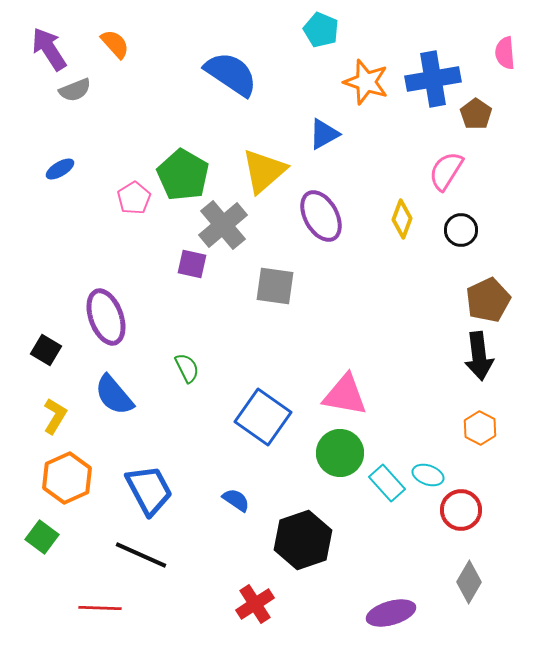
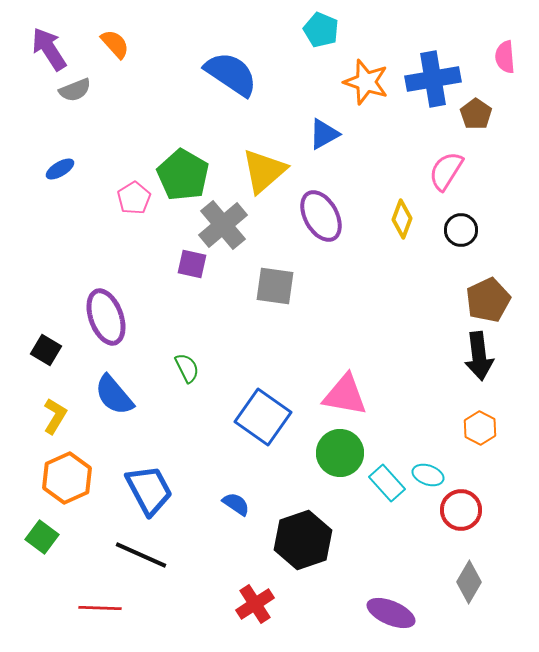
pink semicircle at (505, 53): moved 4 px down
blue semicircle at (236, 500): moved 4 px down
purple ellipse at (391, 613): rotated 39 degrees clockwise
